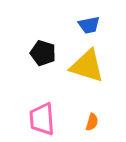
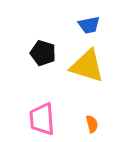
orange semicircle: moved 2 px down; rotated 30 degrees counterclockwise
